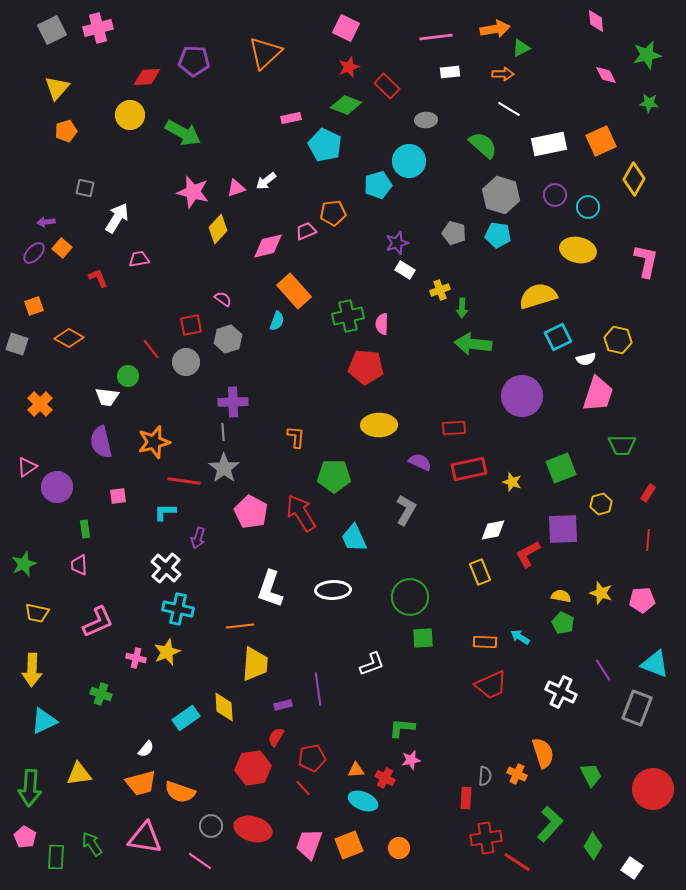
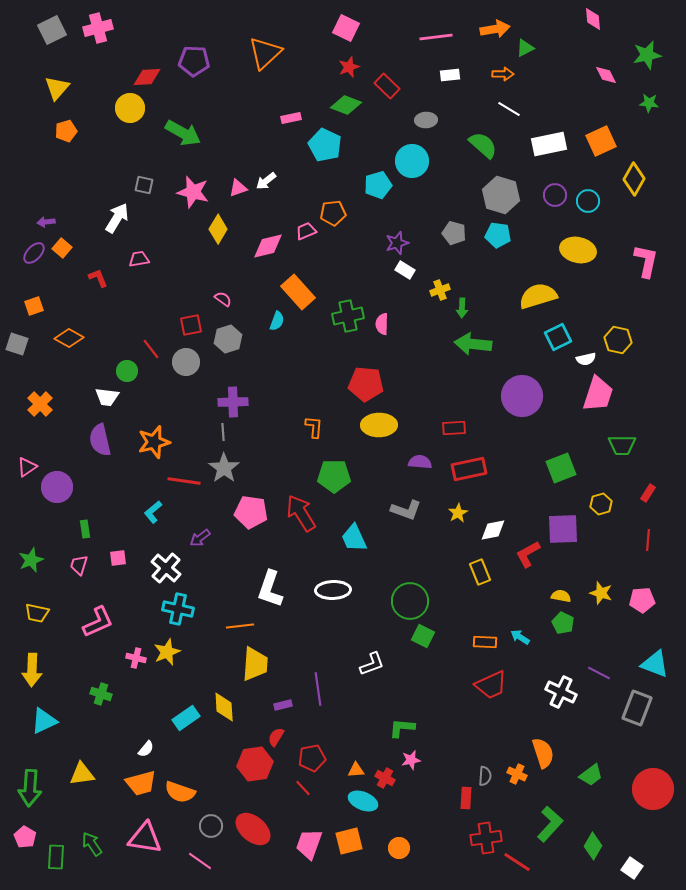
pink diamond at (596, 21): moved 3 px left, 2 px up
green triangle at (521, 48): moved 4 px right
white rectangle at (450, 72): moved 3 px down
yellow circle at (130, 115): moved 7 px up
cyan circle at (409, 161): moved 3 px right
gray square at (85, 188): moved 59 px right, 3 px up
pink triangle at (236, 188): moved 2 px right
cyan circle at (588, 207): moved 6 px up
yellow diamond at (218, 229): rotated 12 degrees counterclockwise
orange rectangle at (294, 291): moved 4 px right, 1 px down
red pentagon at (366, 367): moved 17 px down
green circle at (128, 376): moved 1 px left, 5 px up
orange L-shape at (296, 437): moved 18 px right, 10 px up
purple semicircle at (101, 442): moved 1 px left, 2 px up
purple semicircle at (420, 462): rotated 20 degrees counterclockwise
yellow star at (512, 482): moved 54 px left, 31 px down; rotated 24 degrees clockwise
pink square at (118, 496): moved 62 px down
gray L-shape at (406, 510): rotated 80 degrees clockwise
cyan L-shape at (165, 512): moved 12 px left; rotated 40 degrees counterclockwise
pink pentagon at (251, 512): rotated 20 degrees counterclockwise
purple arrow at (198, 538): moved 2 px right; rotated 35 degrees clockwise
green star at (24, 564): moved 7 px right, 4 px up
pink trapezoid at (79, 565): rotated 20 degrees clockwise
green circle at (410, 597): moved 4 px down
green square at (423, 638): moved 2 px up; rotated 30 degrees clockwise
purple line at (603, 670): moved 4 px left, 3 px down; rotated 30 degrees counterclockwise
red hexagon at (253, 768): moved 2 px right, 4 px up
yellow triangle at (79, 774): moved 3 px right
green trapezoid at (591, 775): rotated 80 degrees clockwise
red ellipse at (253, 829): rotated 24 degrees clockwise
orange square at (349, 845): moved 4 px up; rotated 8 degrees clockwise
